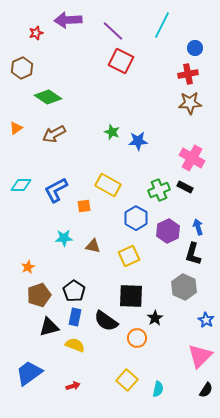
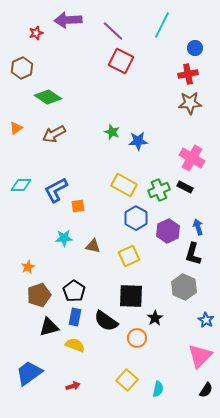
yellow rectangle at (108, 185): moved 16 px right
orange square at (84, 206): moved 6 px left
